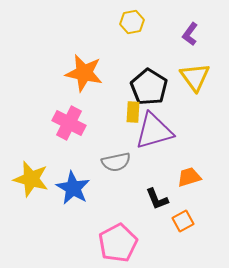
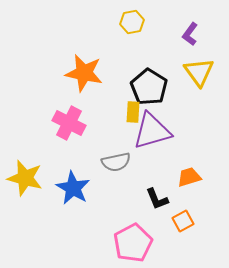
yellow triangle: moved 4 px right, 5 px up
purple triangle: moved 2 px left
yellow star: moved 6 px left, 1 px up
pink pentagon: moved 15 px right
